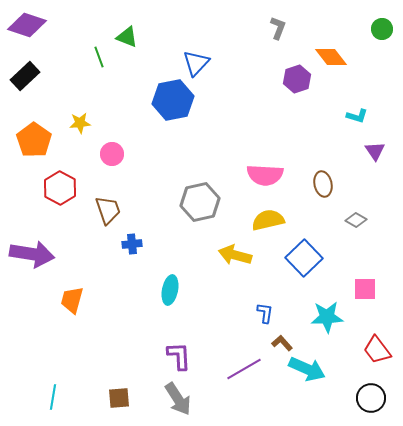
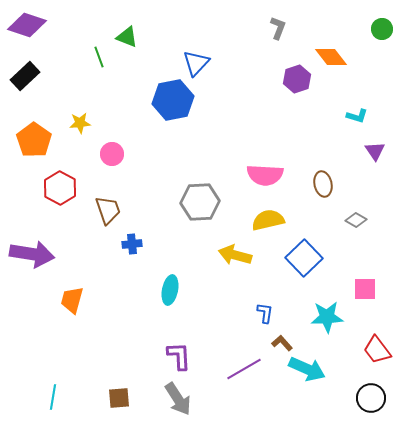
gray hexagon: rotated 9 degrees clockwise
